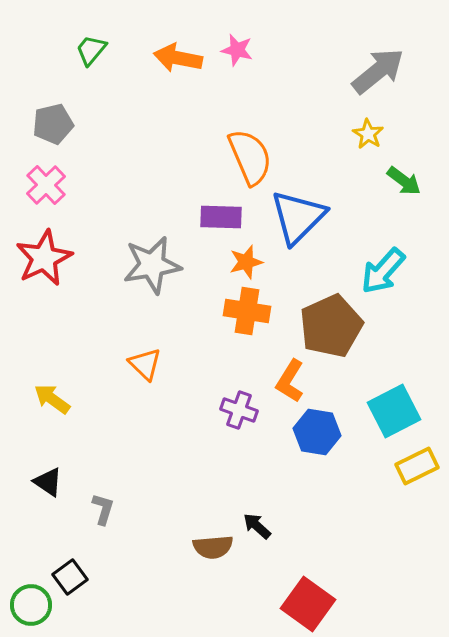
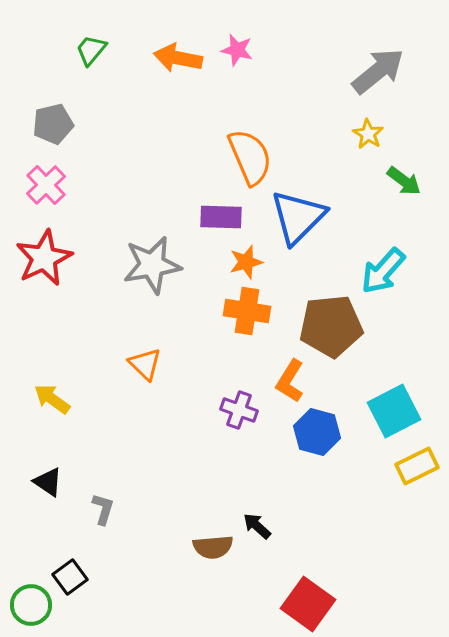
brown pentagon: rotated 18 degrees clockwise
blue hexagon: rotated 6 degrees clockwise
